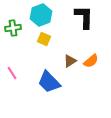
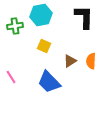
cyan hexagon: rotated 10 degrees clockwise
green cross: moved 2 px right, 2 px up
yellow square: moved 7 px down
orange semicircle: rotated 133 degrees clockwise
pink line: moved 1 px left, 4 px down
